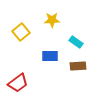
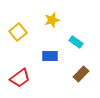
yellow star: rotated 14 degrees counterclockwise
yellow square: moved 3 px left
brown rectangle: moved 3 px right, 8 px down; rotated 42 degrees counterclockwise
red trapezoid: moved 2 px right, 5 px up
